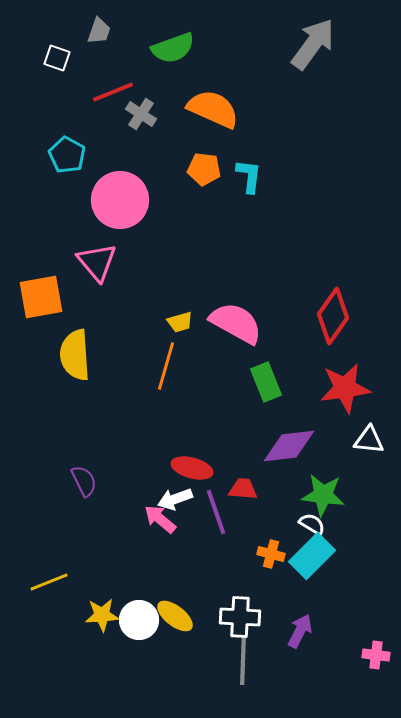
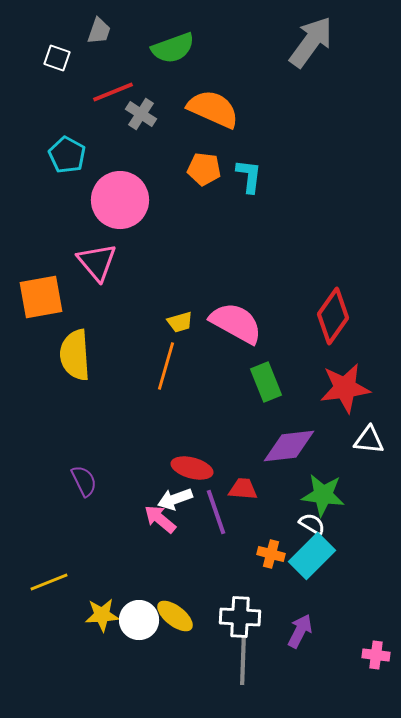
gray arrow: moved 2 px left, 2 px up
